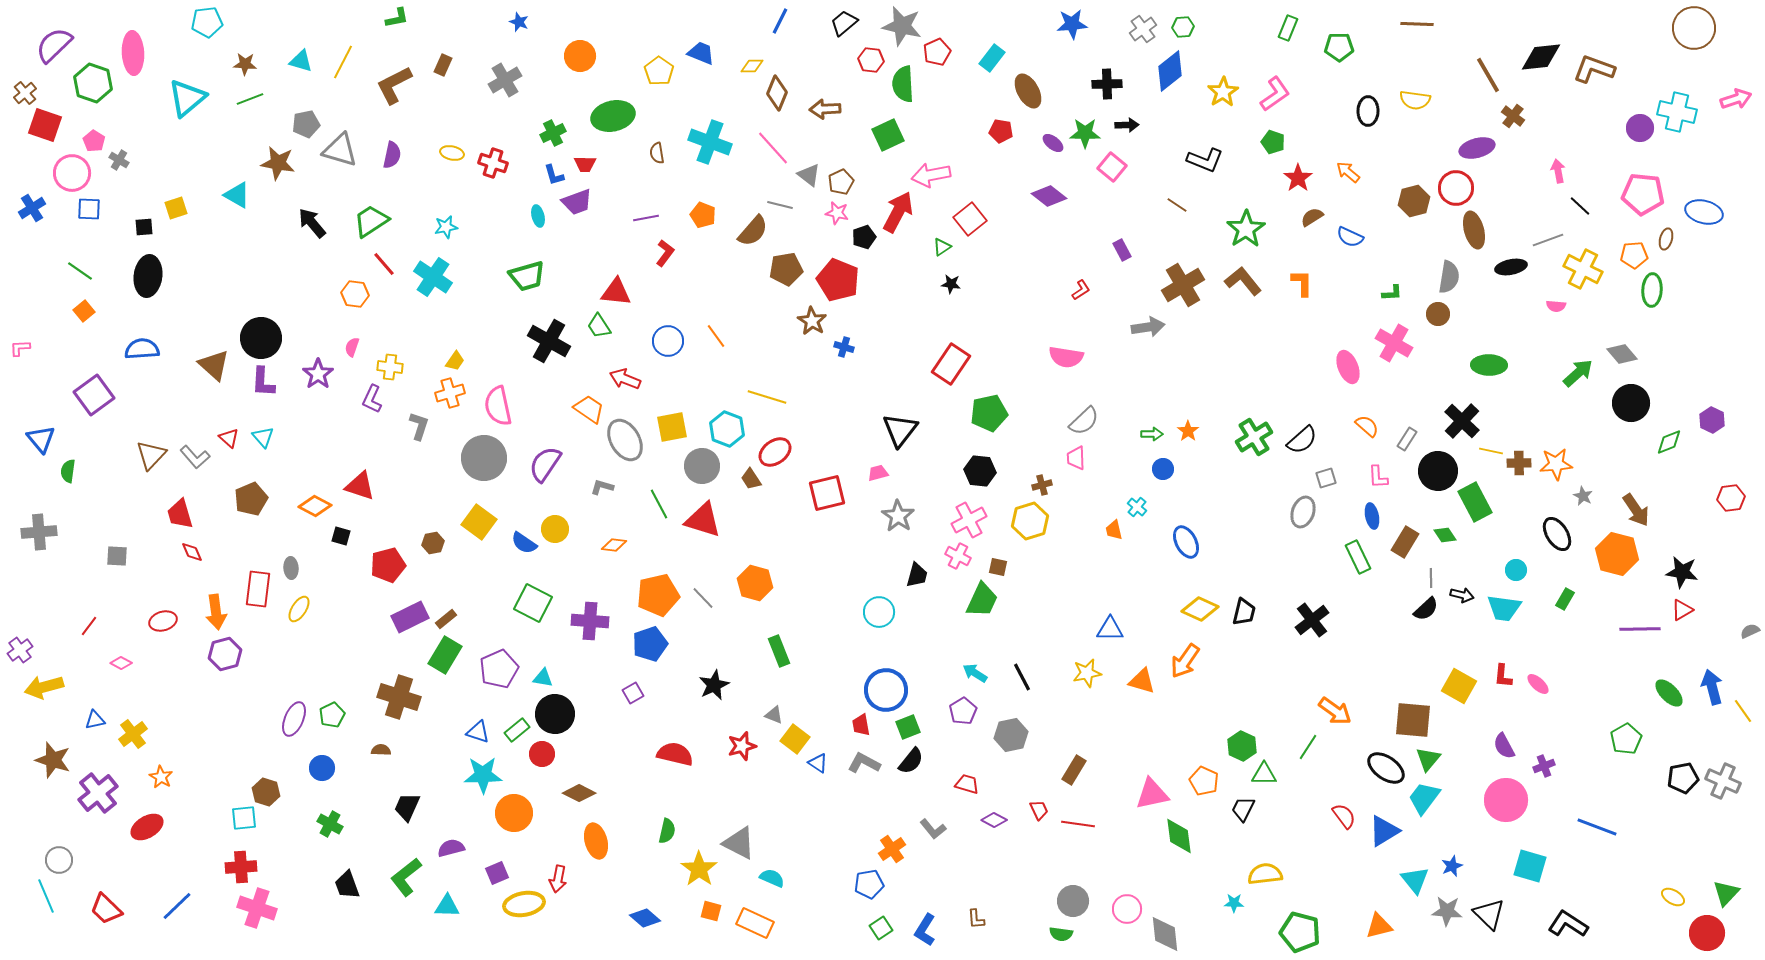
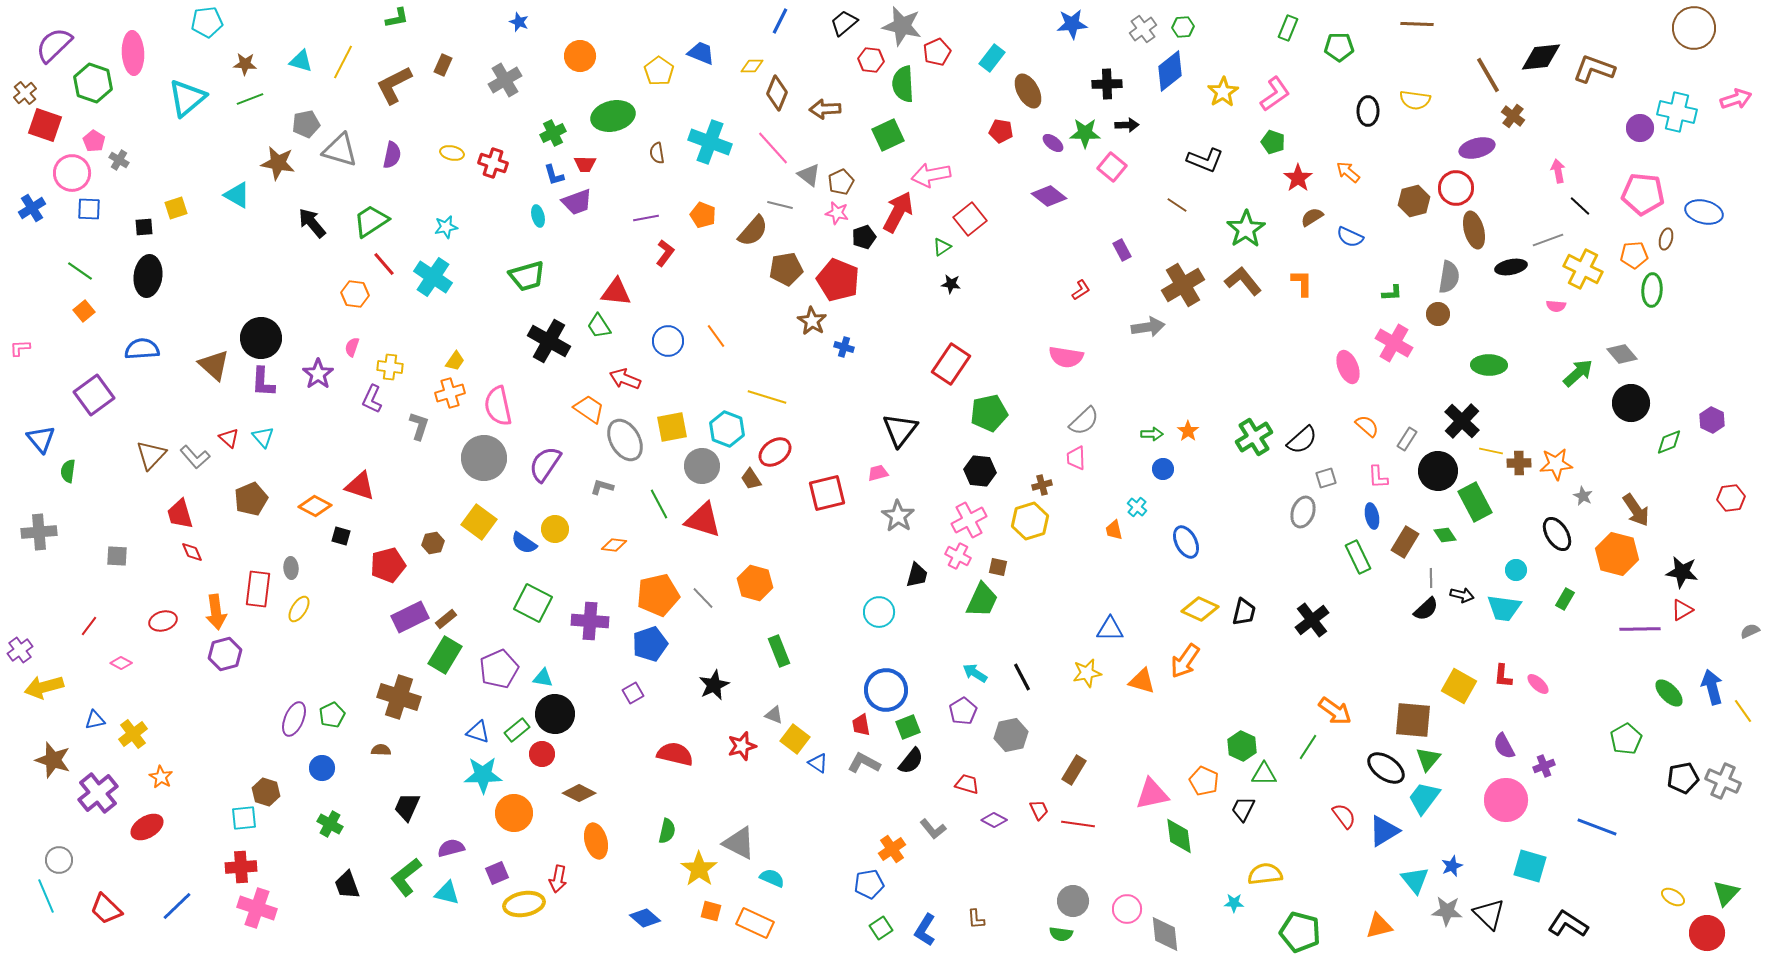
cyan triangle at (447, 906): moved 13 px up; rotated 12 degrees clockwise
